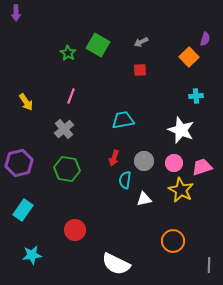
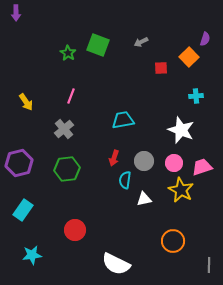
green square: rotated 10 degrees counterclockwise
red square: moved 21 px right, 2 px up
green hexagon: rotated 15 degrees counterclockwise
